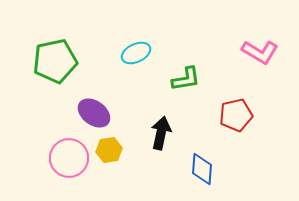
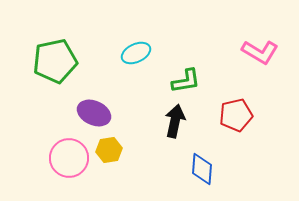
green L-shape: moved 2 px down
purple ellipse: rotated 12 degrees counterclockwise
black arrow: moved 14 px right, 12 px up
